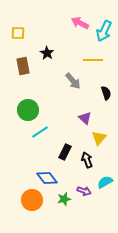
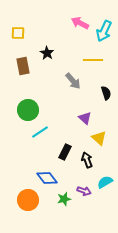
yellow triangle: rotated 28 degrees counterclockwise
orange circle: moved 4 px left
